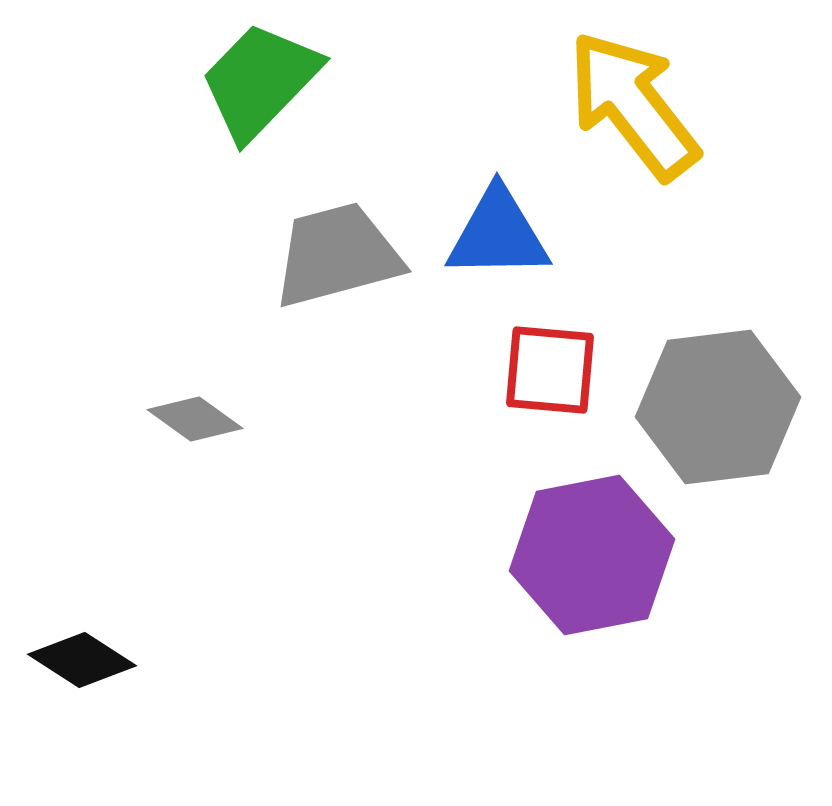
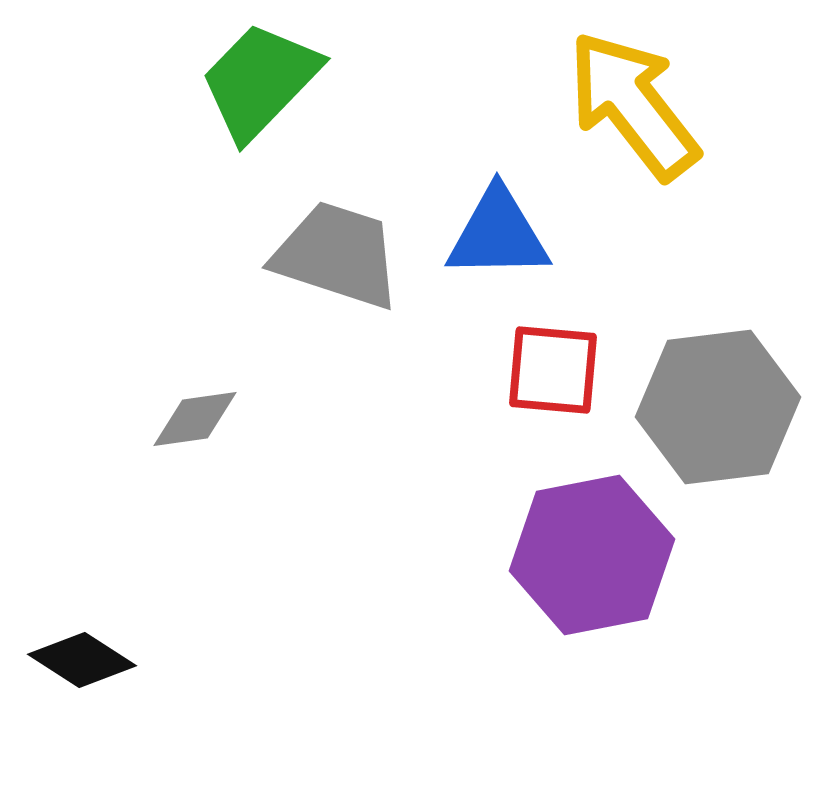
gray trapezoid: rotated 33 degrees clockwise
red square: moved 3 px right
gray diamond: rotated 44 degrees counterclockwise
